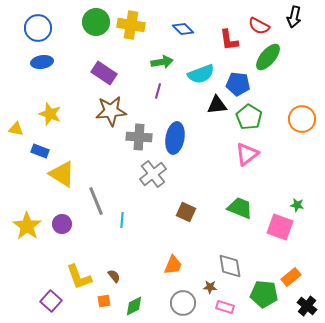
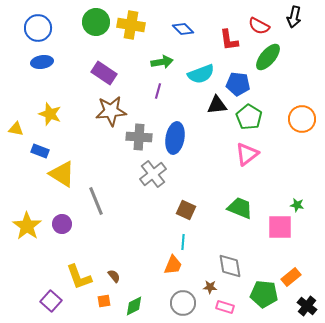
brown square at (186, 212): moved 2 px up
cyan line at (122, 220): moved 61 px right, 22 px down
pink square at (280, 227): rotated 20 degrees counterclockwise
